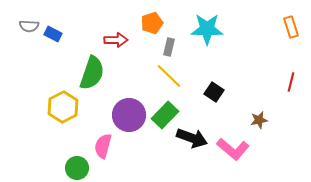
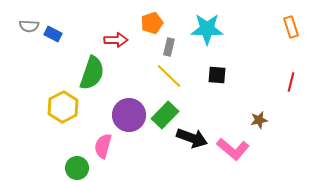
black square: moved 3 px right, 17 px up; rotated 30 degrees counterclockwise
